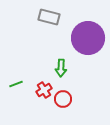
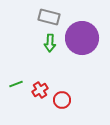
purple circle: moved 6 px left
green arrow: moved 11 px left, 25 px up
red cross: moved 4 px left
red circle: moved 1 px left, 1 px down
